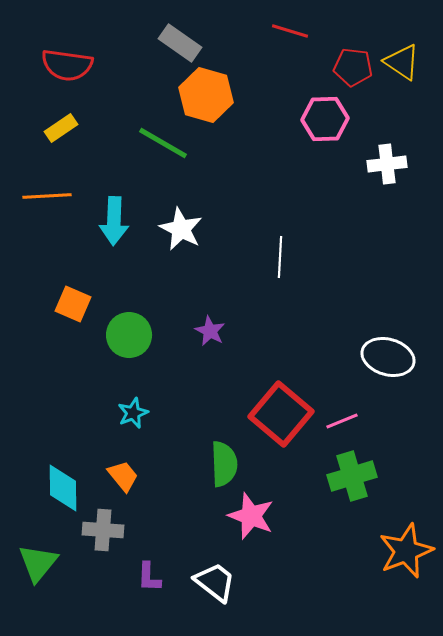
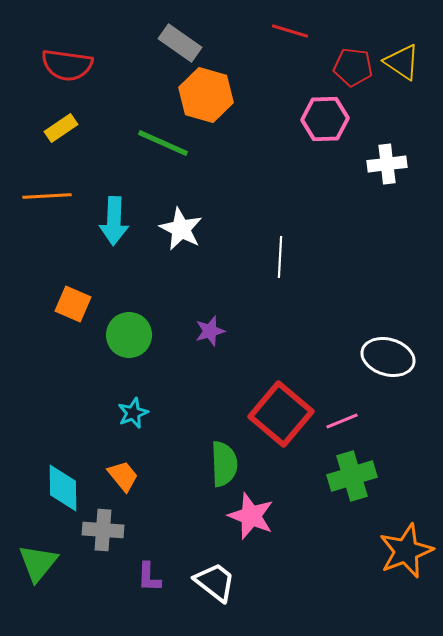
green line: rotated 6 degrees counterclockwise
purple star: rotated 28 degrees clockwise
